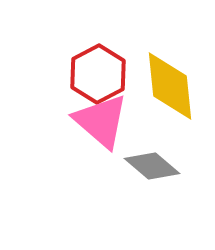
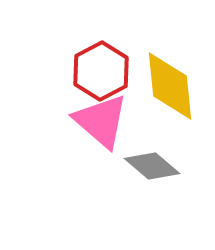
red hexagon: moved 3 px right, 3 px up
